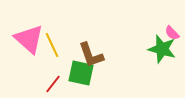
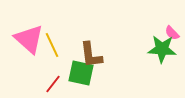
green star: rotated 12 degrees counterclockwise
brown L-shape: rotated 12 degrees clockwise
